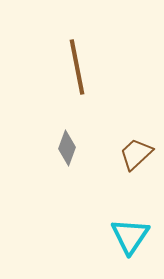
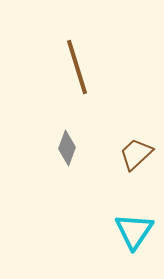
brown line: rotated 6 degrees counterclockwise
cyan triangle: moved 4 px right, 5 px up
